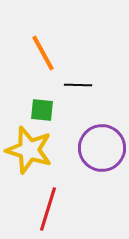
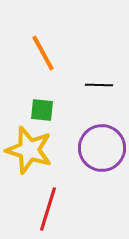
black line: moved 21 px right
